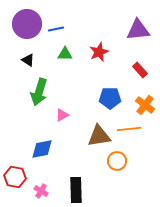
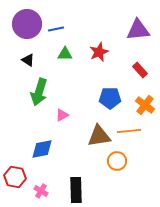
orange line: moved 2 px down
